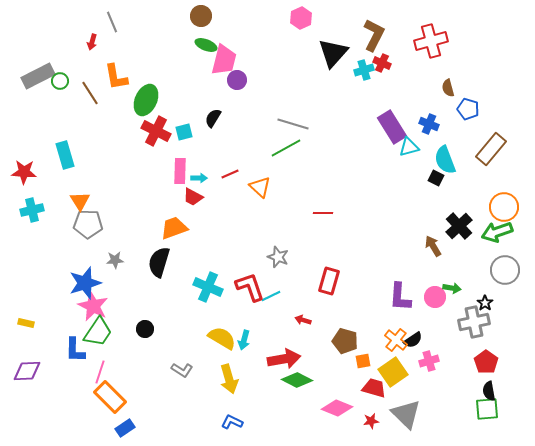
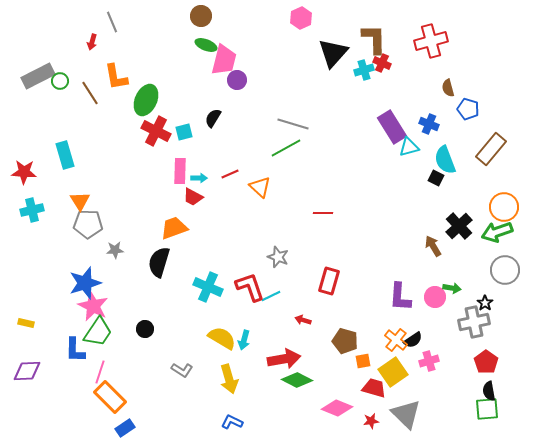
brown L-shape at (374, 35): moved 4 px down; rotated 28 degrees counterclockwise
gray star at (115, 260): moved 10 px up
